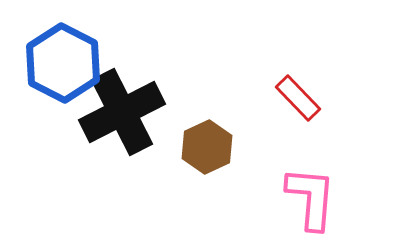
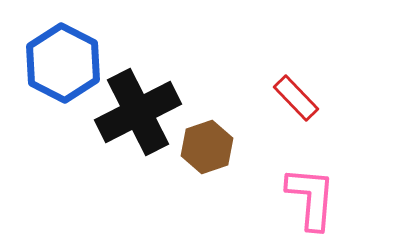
red rectangle: moved 2 px left
black cross: moved 16 px right
brown hexagon: rotated 6 degrees clockwise
